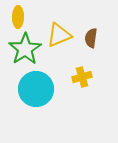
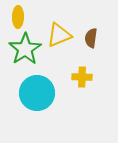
yellow cross: rotated 18 degrees clockwise
cyan circle: moved 1 px right, 4 px down
